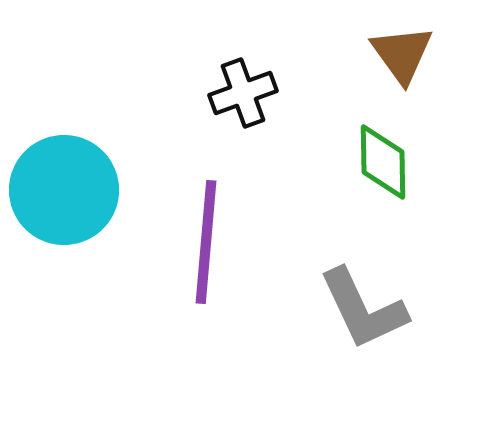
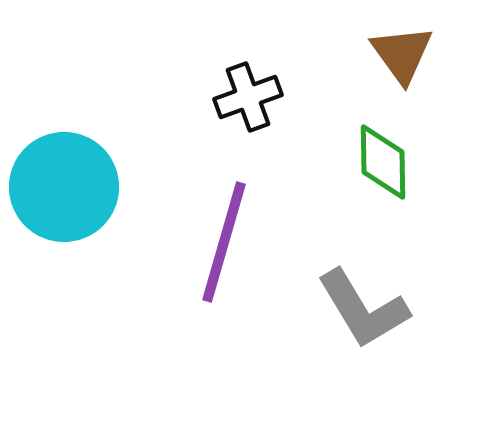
black cross: moved 5 px right, 4 px down
cyan circle: moved 3 px up
purple line: moved 18 px right; rotated 11 degrees clockwise
gray L-shape: rotated 6 degrees counterclockwise
